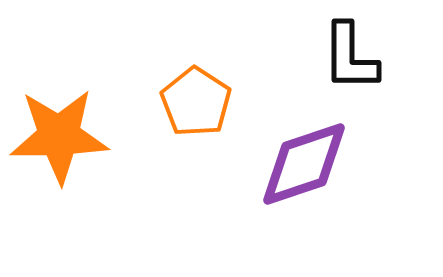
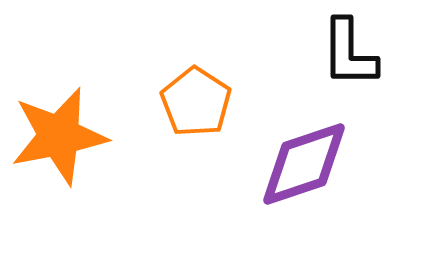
black L-shape: moved 1 px left, 4 px up
orange star: rotated 10 degrees counterclockwise
